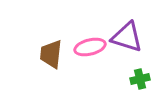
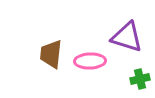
pink ellipse: moved 14 px down; rotated 12 degrees clockwise
